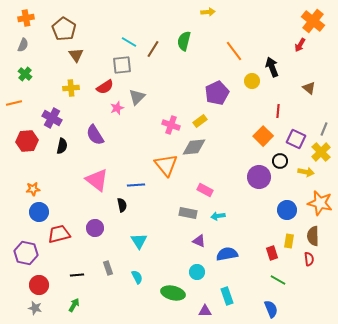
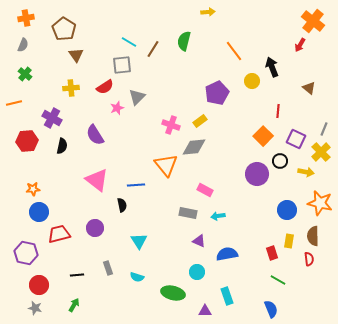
purple circle at (259, 177): moved 2 px left, 3 px up
cyan semicircle at (137, 277): rotated 136 degrees clockwise
